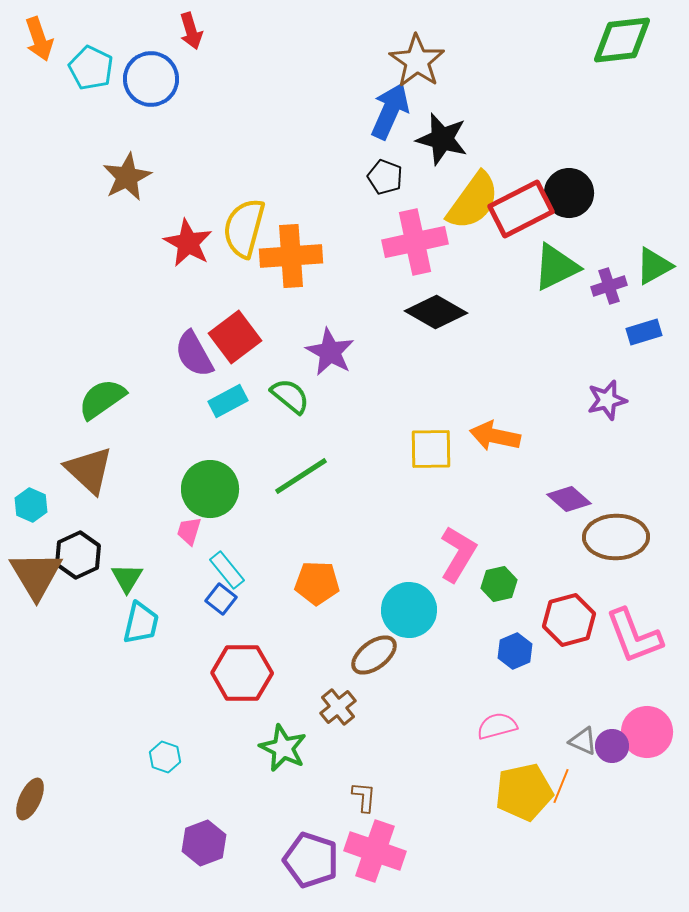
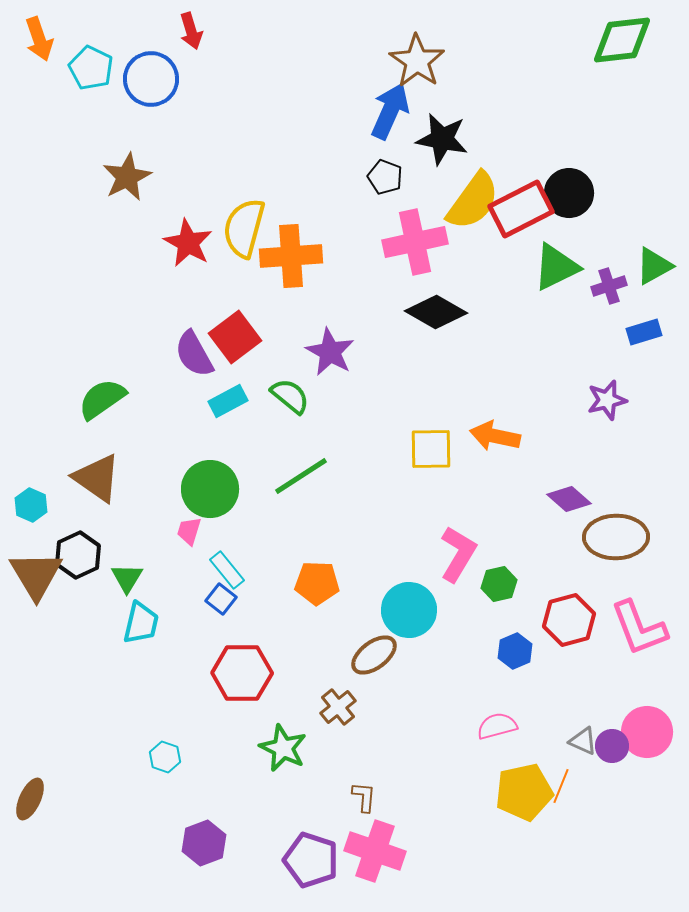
black star at (442, 139): rotated 4 degrees counterclockwise
brown triangle at (89, 470): moved 8 px right, 8 px down; rotated 8 degrees counterclockwise
pink L-shape at (634, 636): moved 5 px right, 8 px up
